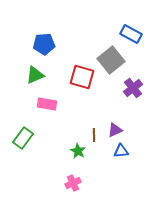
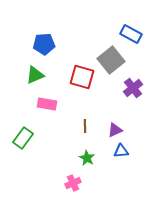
brown line: moved 9 px left, 9 px up
green star: moved 9 px right, 7 px down
